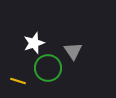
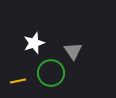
green circle: moved 3 px right, 5 px down
yellow line: rotated 28 degrees counterclockwise
